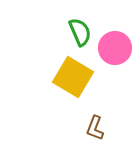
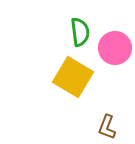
green semicircle: rotated 16 degrees clockwise
brown L-shape: moved 12 px right, 1 px up
